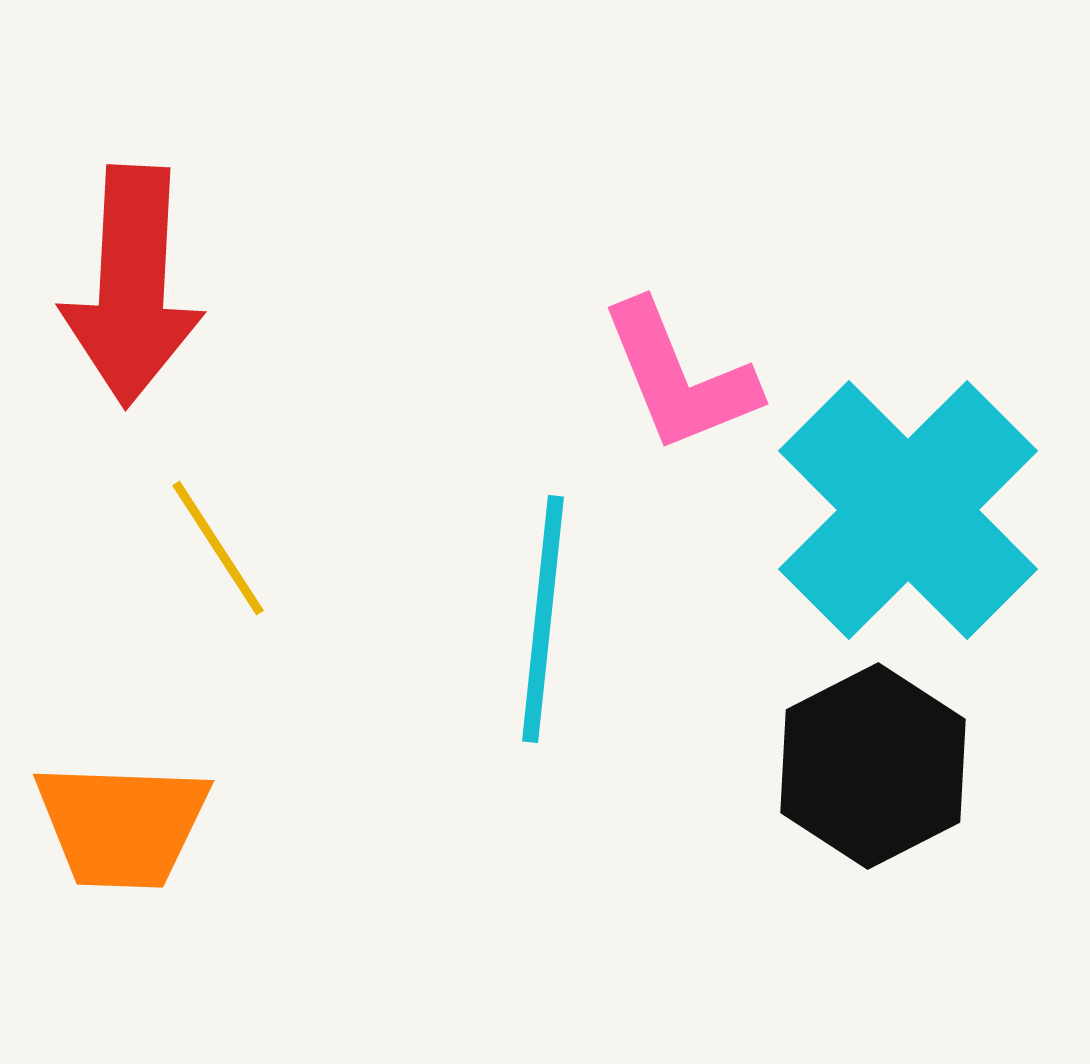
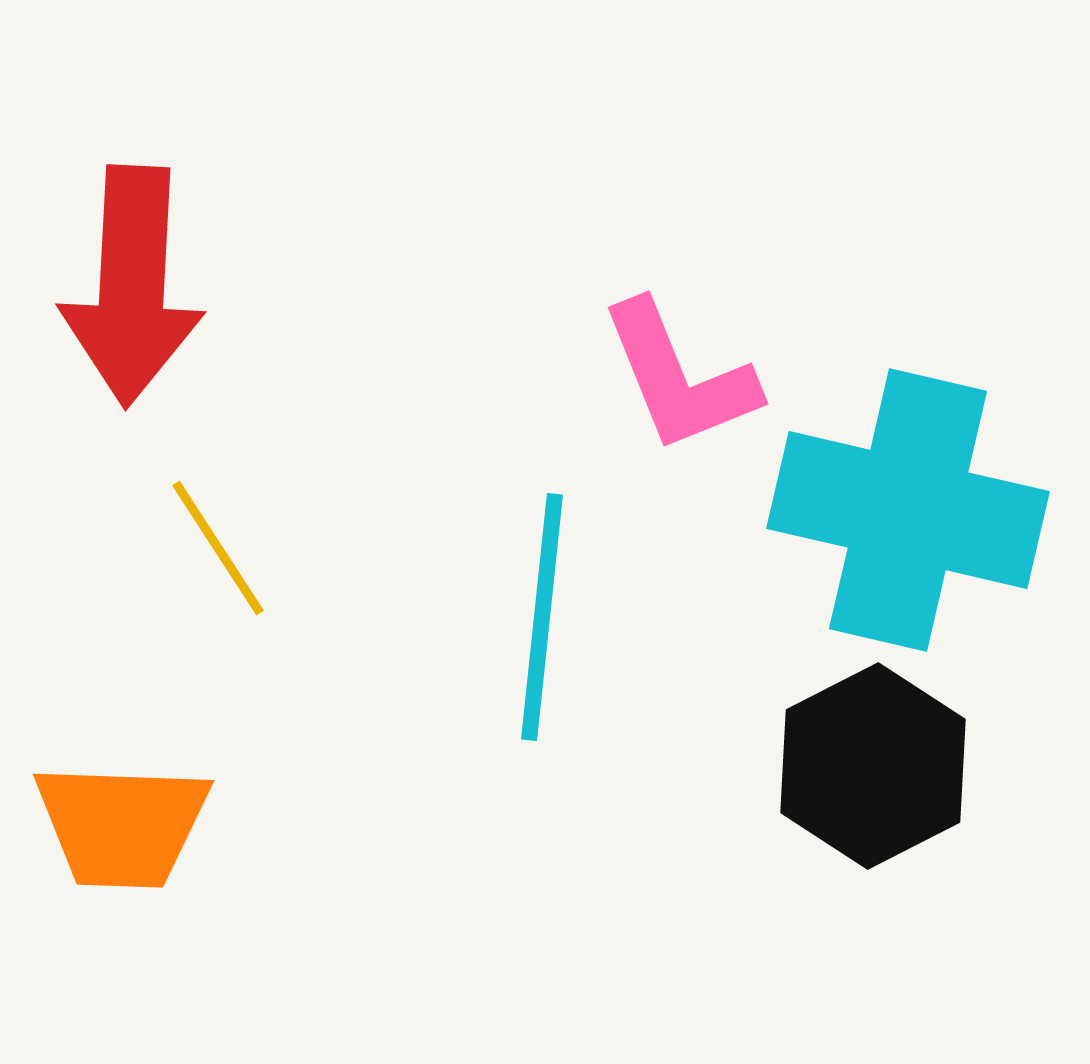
cyan cross: rotated 32 degrees counterclockwise
cyan line: moved 1 px left, 2 px up
